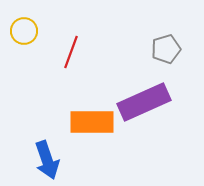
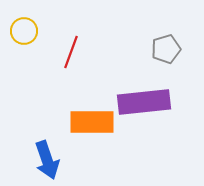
purple rectangle: rotated 18 degrees clockwise
